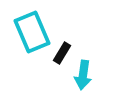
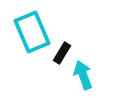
cyan arrow: rotated 152 degrees clockwise
